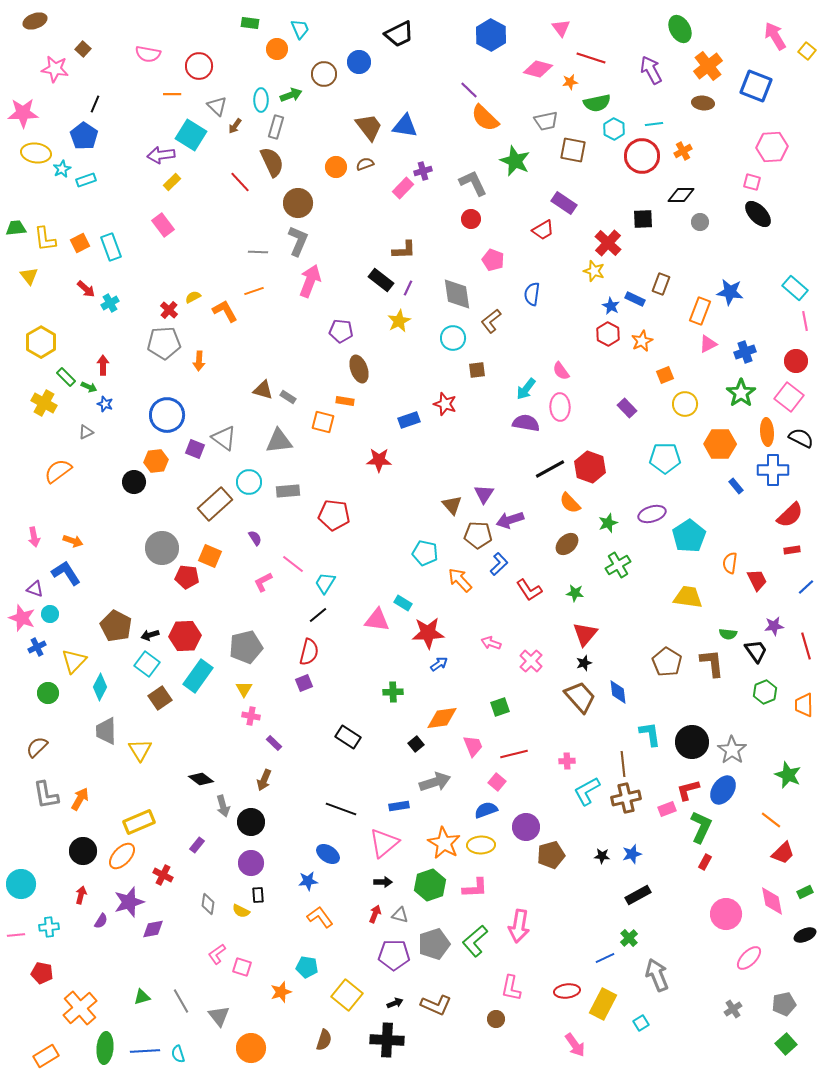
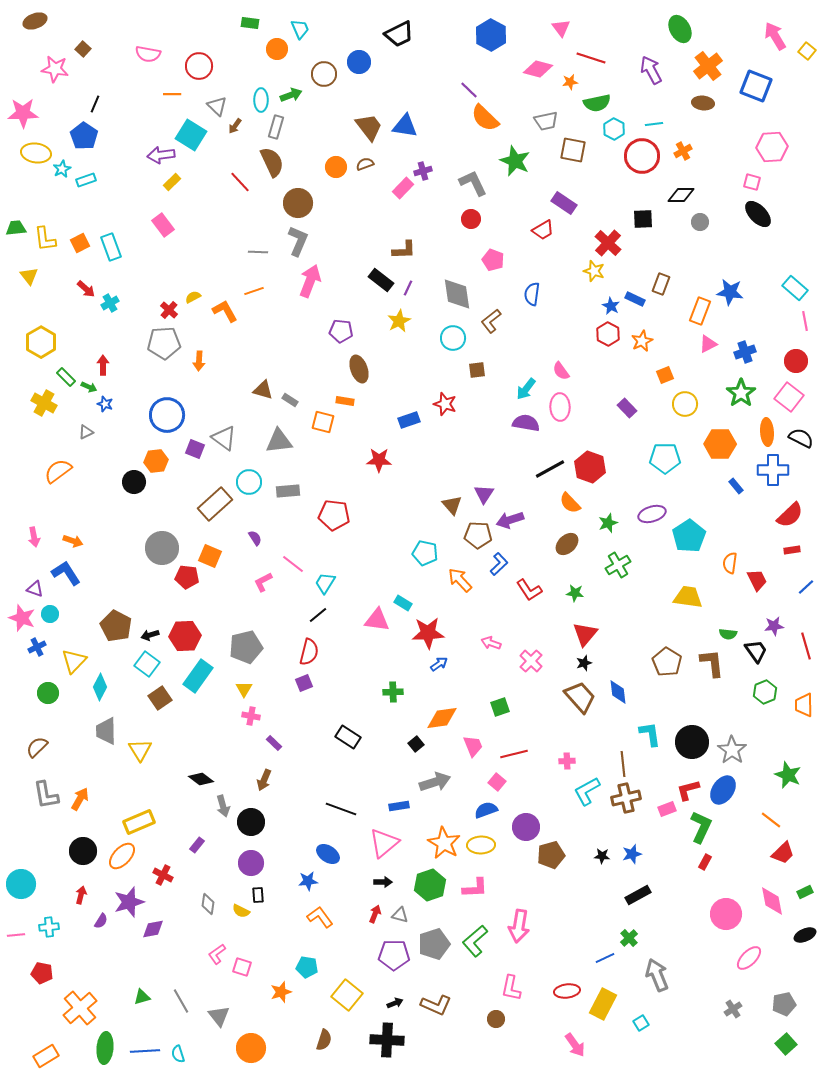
gray rectangle at (288, 397): moved 2 px right, 3 px down
